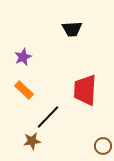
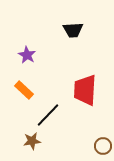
black trapezoid: moved 1 px right, 1 px down
purple star: moved 4 px right, 2 px up; rotated 18 degrees counterclockwise
black line: moved 2 px up
